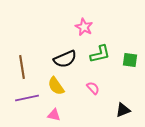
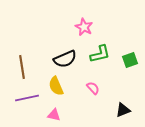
green square: rotated 28 degrees counterclockwise
yellow semicircle: rotated 12 degrees clockwise
